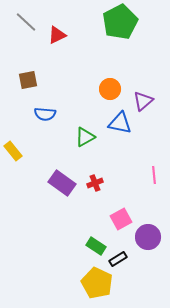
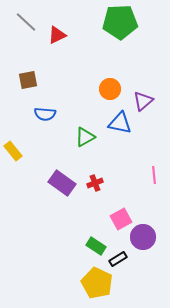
green pentagon: rotated 24 degrees clockwise
purple circle: moved 5 px left
